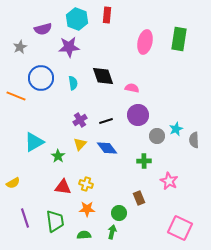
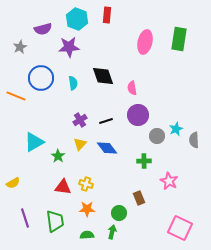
pink semicircle: rotated 112 degrees counterclockwise
green semicircle: moved 3 px right
